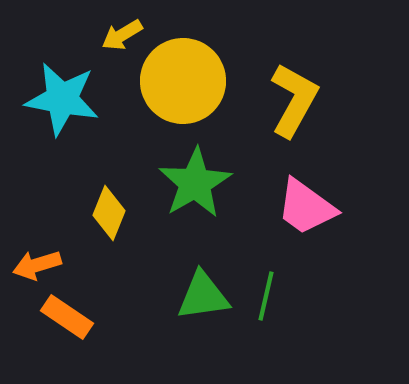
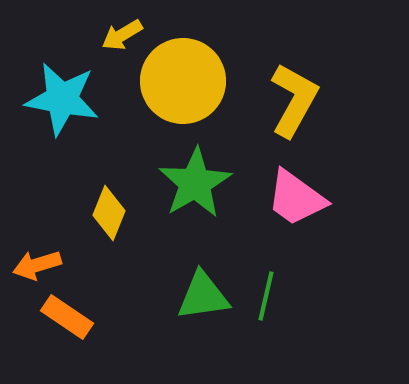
pink trapezoid: moved 10 px left, 9 px up
